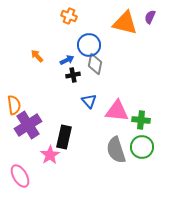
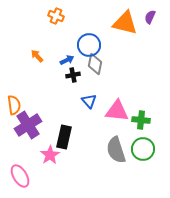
orange cross: moved 13 px left
green circle: moved 1 px right, 2 px down
